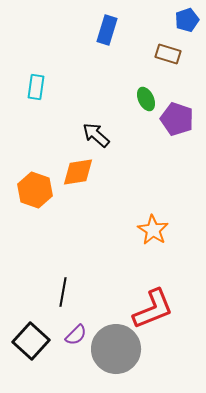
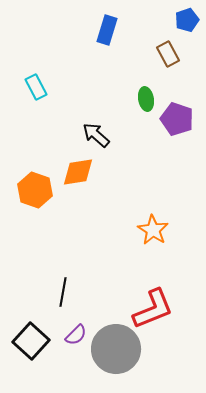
brown rectangle: rotated 45 degrees clockwise
cyan rectangle: rotated 35 degrees counterclockwise
green ellipse: rotated 15 degrees clockwise
